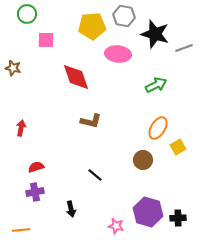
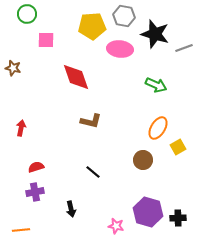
pink ellipse: moved 2 px right, 5 px up
green arrow: rotated 50 degrees clockwise
black line: moved 2 px left, 3 px up
